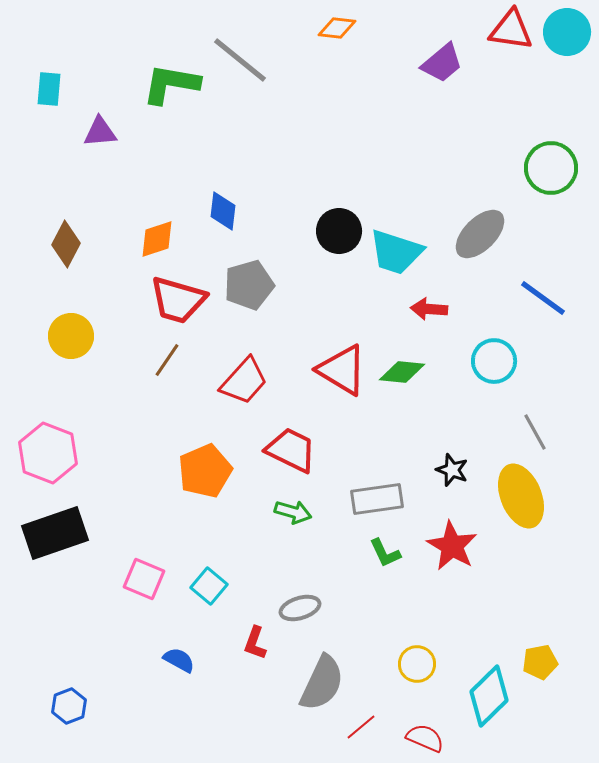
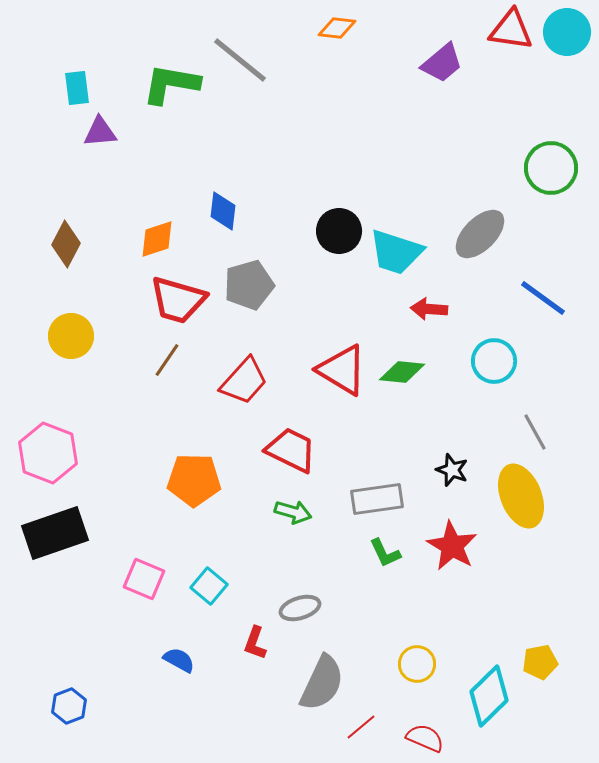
cyan rectangle at (49, 89): moved 28 px right, 1 px up; rotated 12 degrees counterclockwise
orange pentagon at (205, 471): moved 11 px left, 9 px down; rotated 24 degrees clockwise
